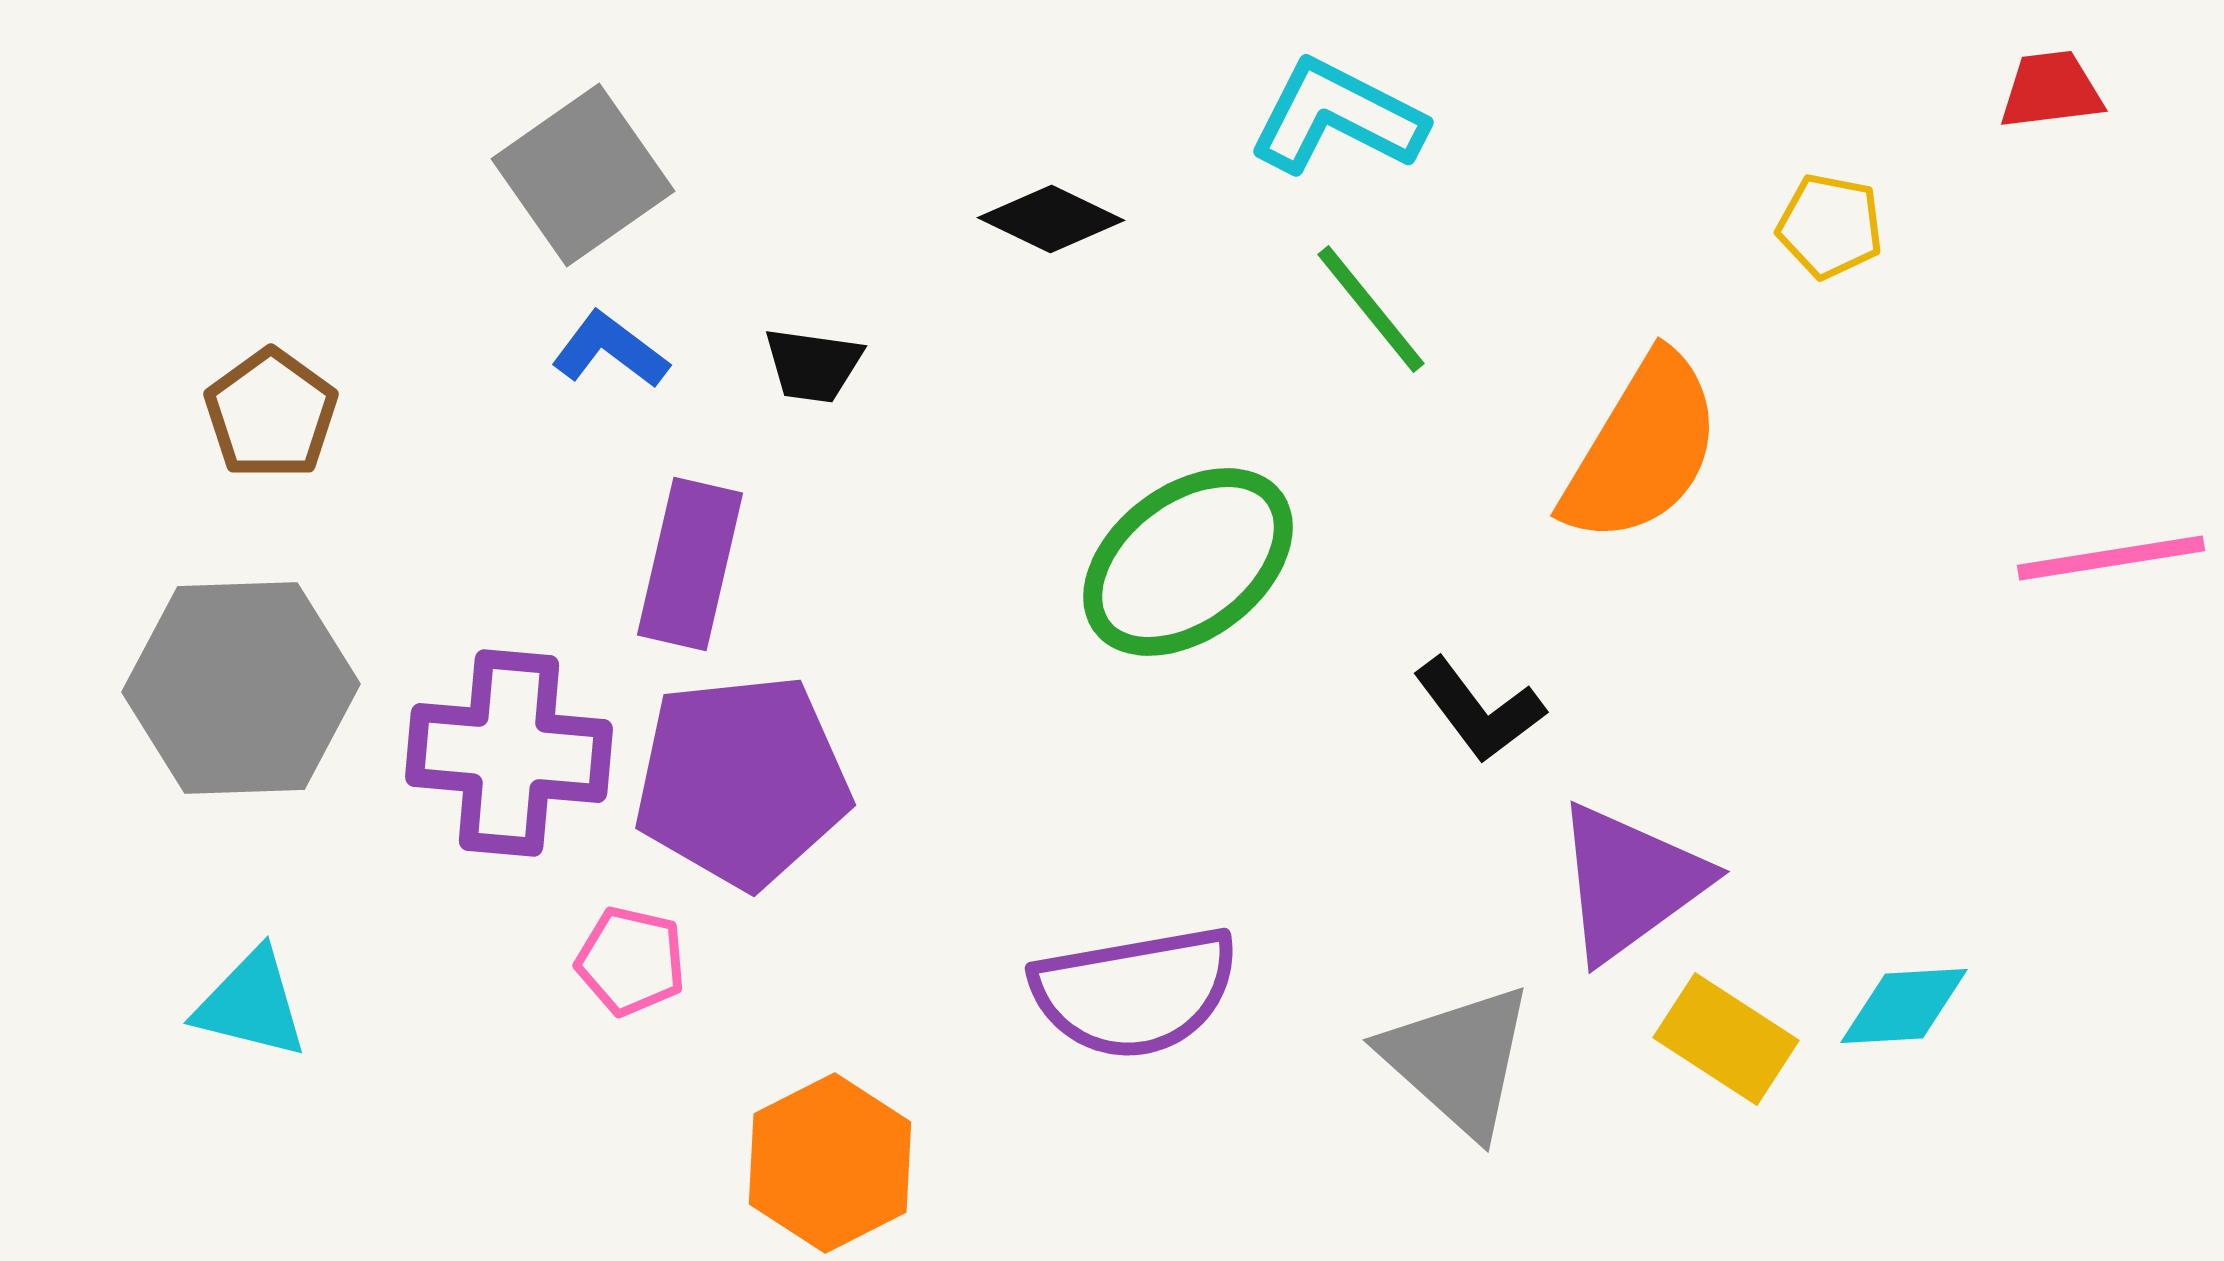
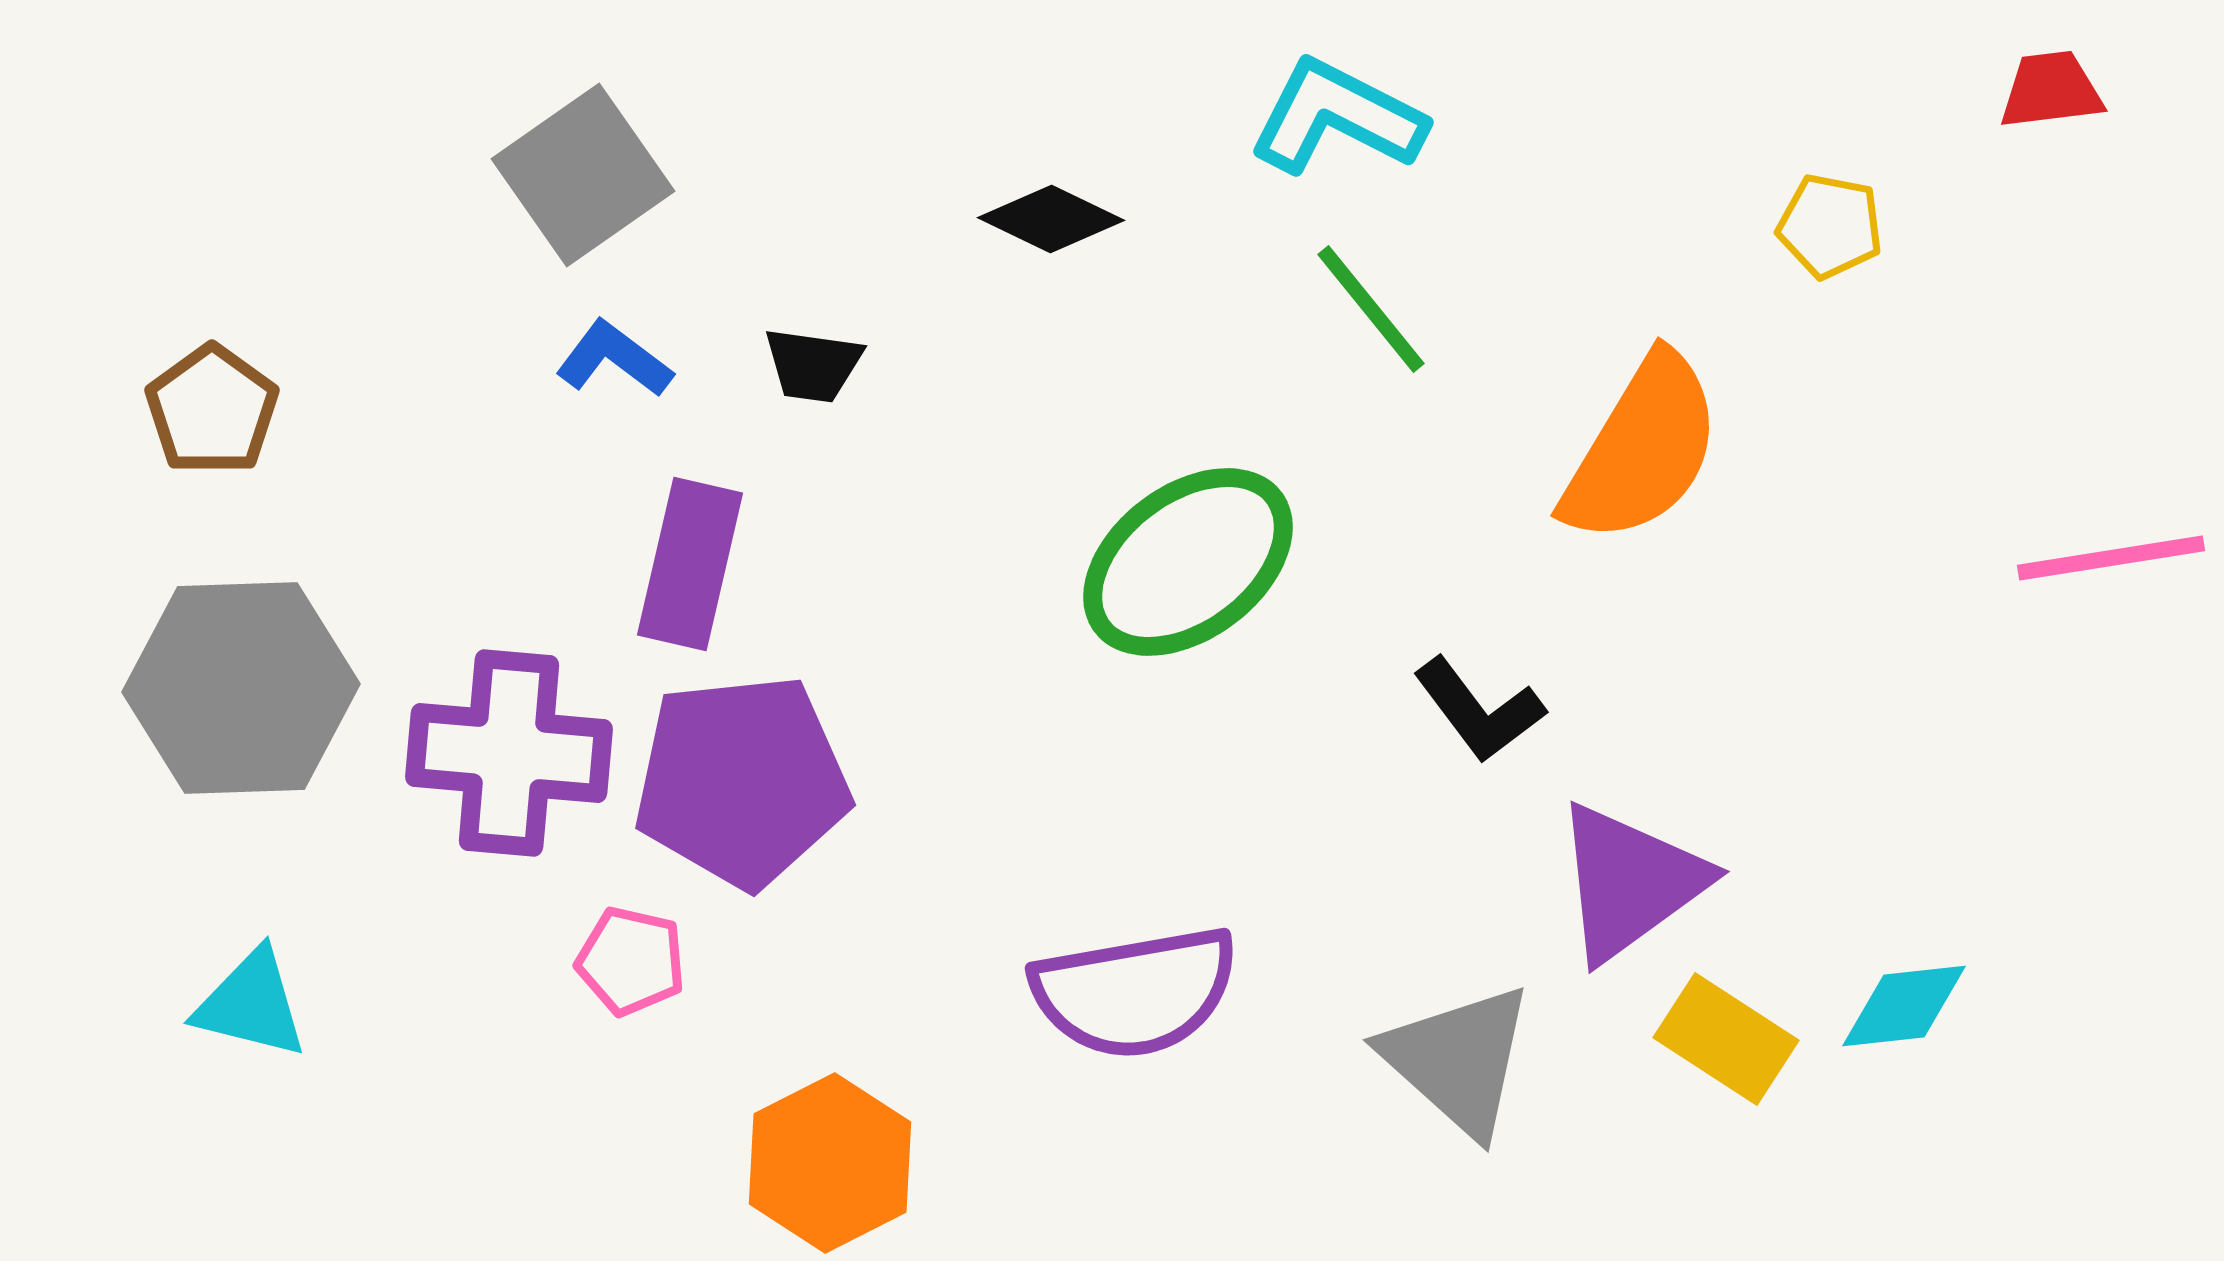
blue L-shape: moved 4 px right, 9 px down
brown pentagon: moved 59 px left, 4 px up
cyan diamond: rotated 3 degrees counterclockwise
